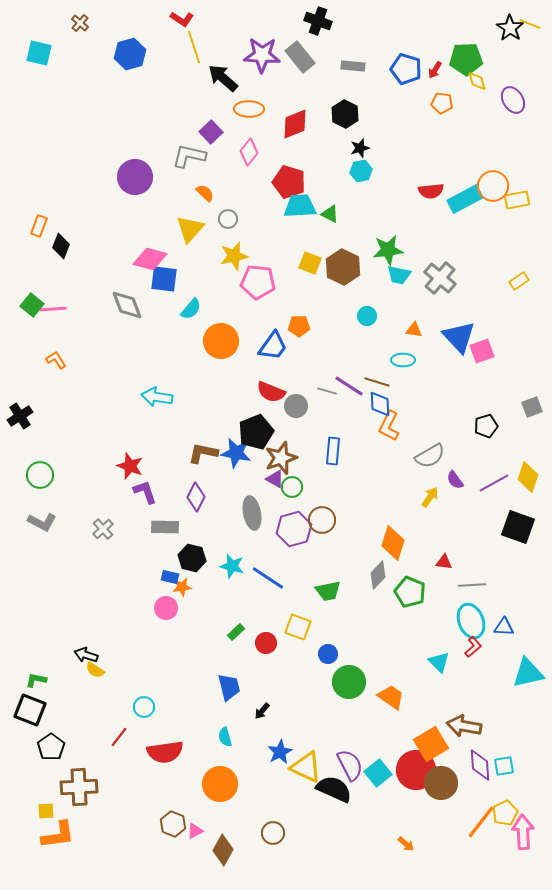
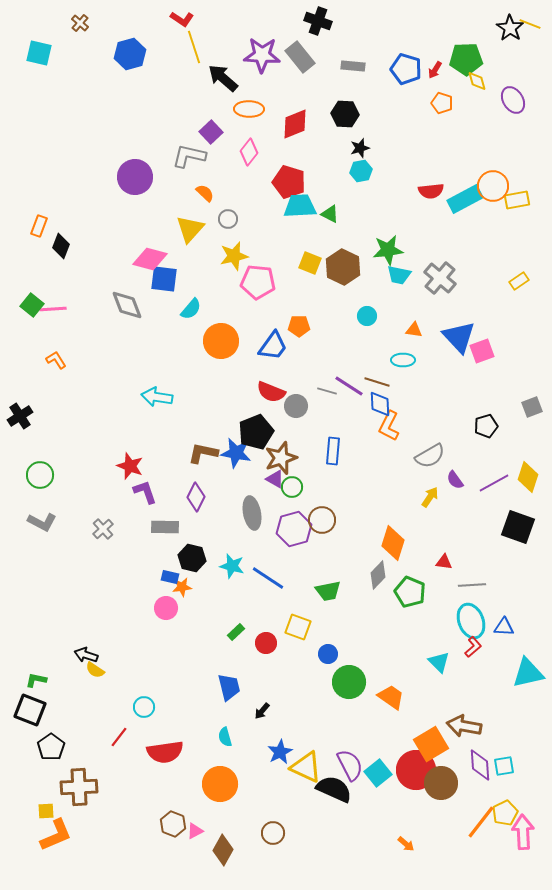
orange pentagon at (442, 103): rotated 10 degrees clockwise
black hexagon at (345, 114): rotated 24 degrees counterclockwise
orange L-shape at (58, 835): moved 2 px left; rotated 15 degrees counterclockwise
